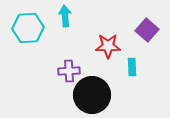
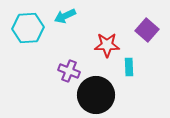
cyan arrow: rotated 110 degrees counterclockwise
red star: moved 1 px left, 1 px up
cyan rectangle: moved 3 px left
purple cross: rotated 25 degrees clockwise
black circle: moved 4 px right
